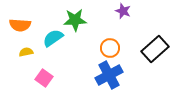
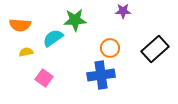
purple star: rotated 21 degrees counterclockwise
blue cross: moved 8 px left; rotated 20 degrees clockwise
